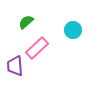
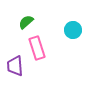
pink rectangle: rotated 65 degrees counterclockwise
